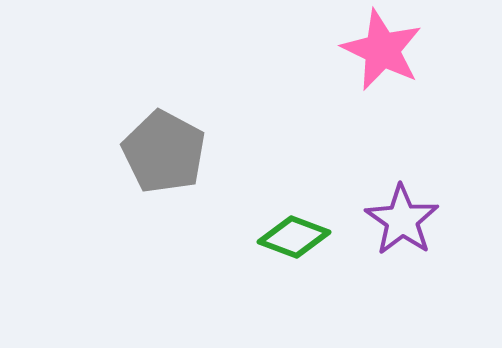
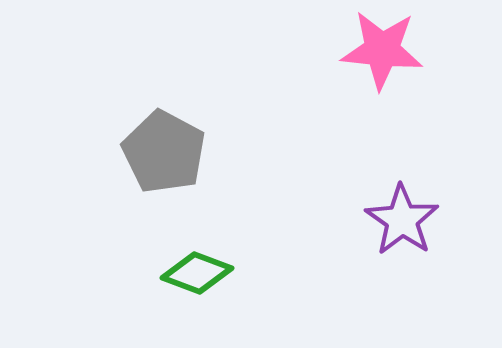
pink star: rotated 20 degrees counterclockwise
green diamond: moved 97 px left, 36 px down
